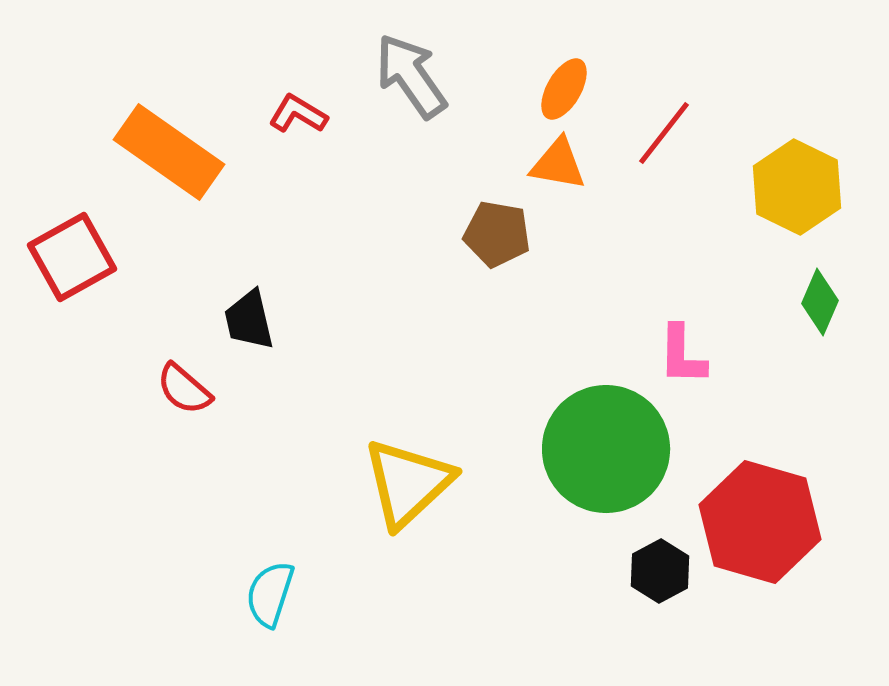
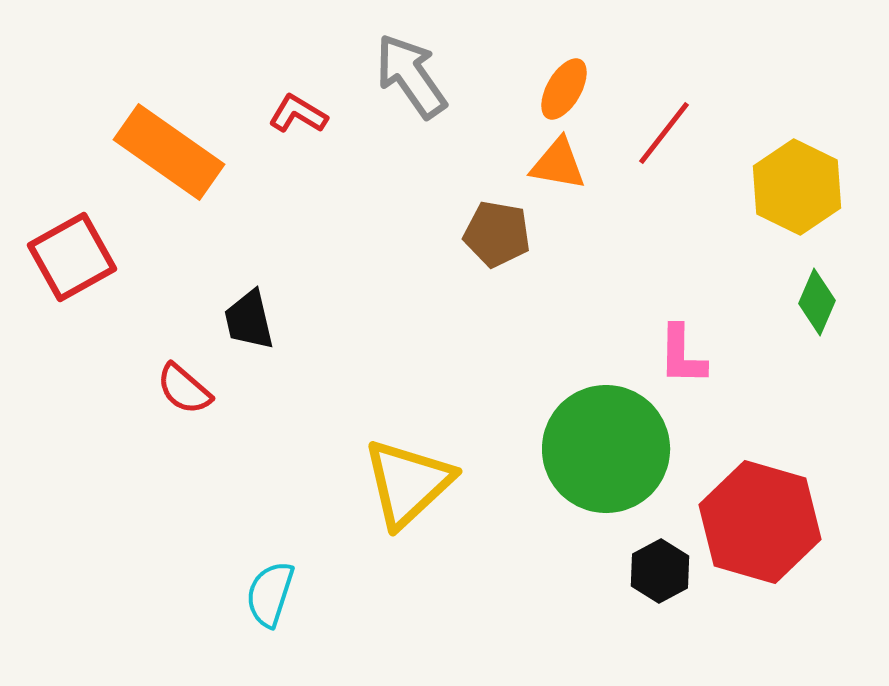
green diamond: moved 3 px left
